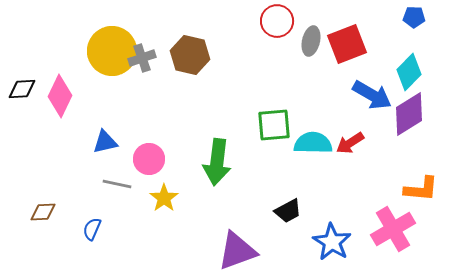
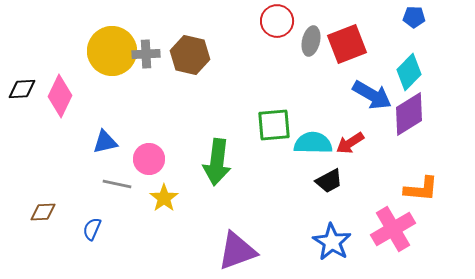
gray cross: moved 4 px right, 4 px up; rotated 16 degrees clockwise
black trapezoid: moved 41 px right, 30 px up
